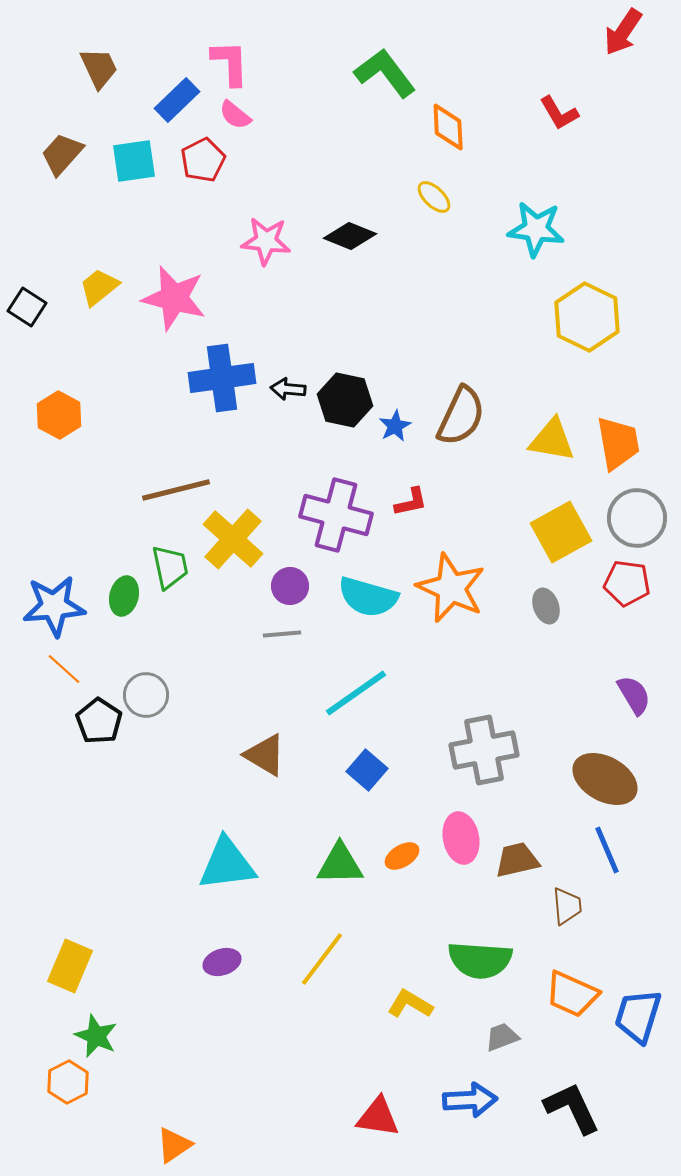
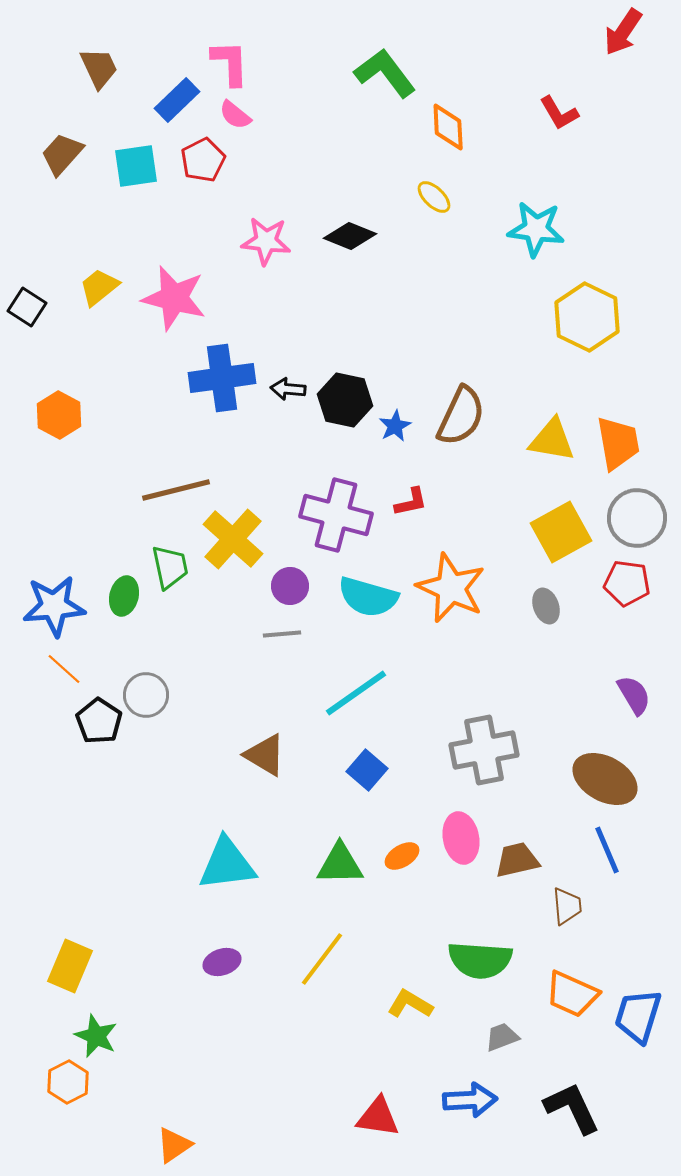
cyan square at (134, 161): moved 2 px right, 5 px down
